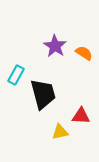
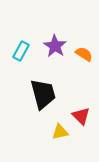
orange semicircle: moved 1 px down
cyan rectangle: moved 5 px right, 24 px up
red triangle: rotated 42 degrees clockwise
